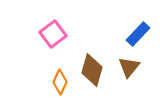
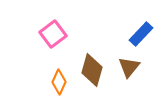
blue rectangle: moved 3 px right
orange diamond: moved 1 px left
